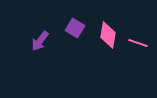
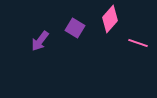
pink diamond: moved 2 px right, 16 px up; rotated 32 degrees clockwise
